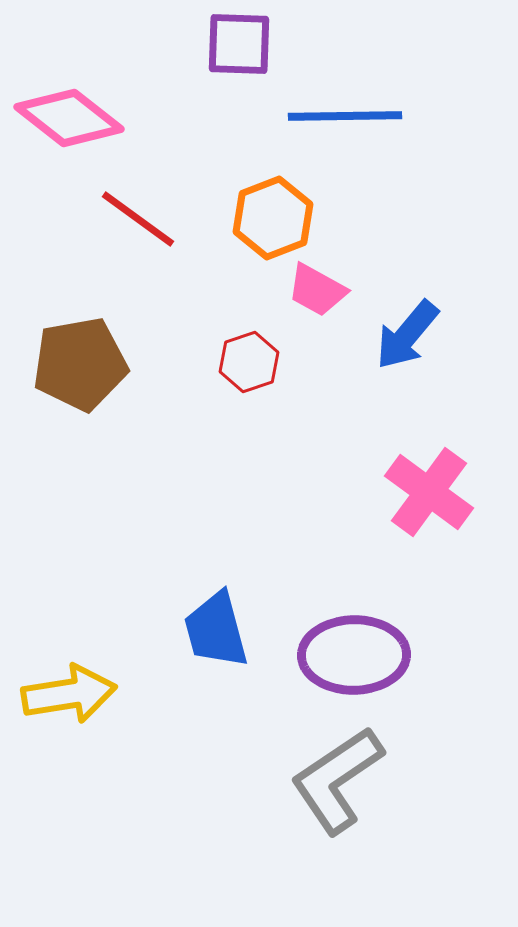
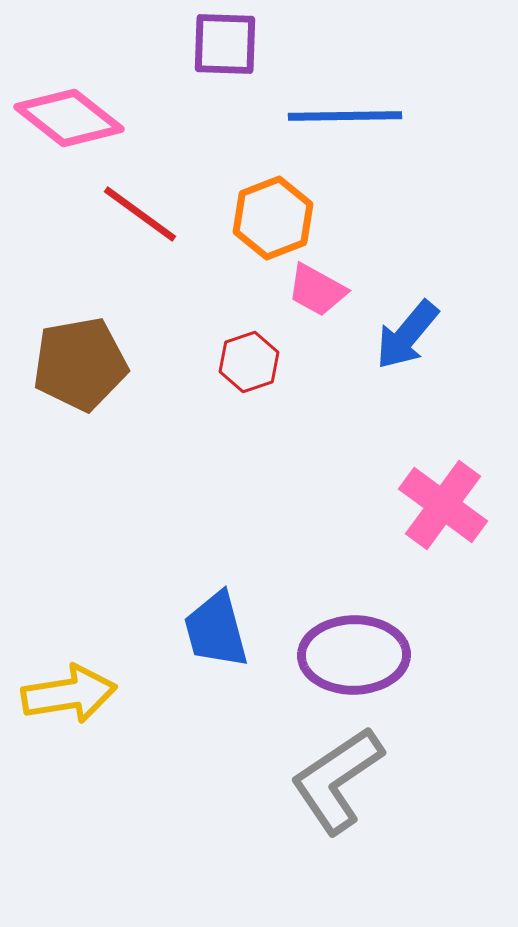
purple square: moved 14 px left
red line: moved 2 px right, 5 px up
pink cross: moved 14 px right, 13 px down
